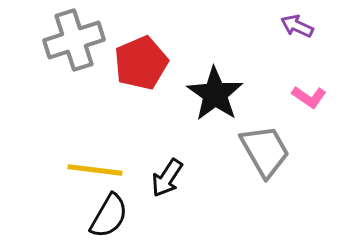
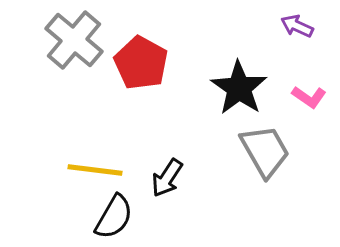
gray cross: rotated 32 degrees counterclockwise
red pentagon: rotated 20 degrees counterclockwise
black star: moved 24 px right, 6 px up
black semicircle: moved 5 px right, 1 px down
